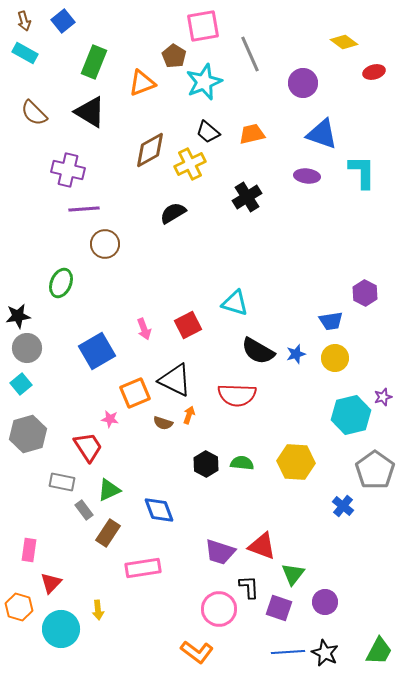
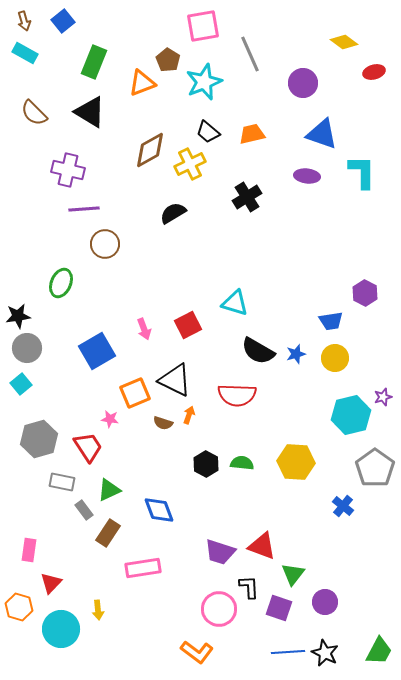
brown pentagon at (174, 56): moved 6 px left, 4 px down
gray hexagon at (28, 434): moved 11 px right, 5 px down
gray pentagon at (375, 470): moved 2 px up
